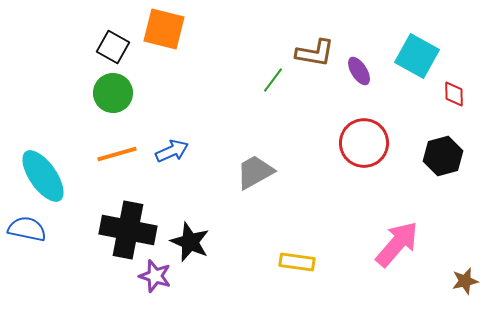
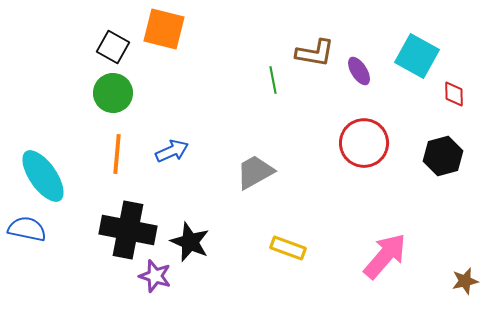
green line: rotated 48 degrees counterclockwise
orange line: rotated 69 degrees counterclockwise
pink arrow: moved 12 px left, 12 px down
yellow rectangle: moved 9 px left, 14 px up; rotated 12 degrees clockwise
